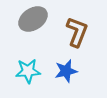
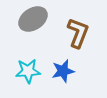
brown L-shape: moved 1 px right, 1 px down
blue star: moved 3 px left
